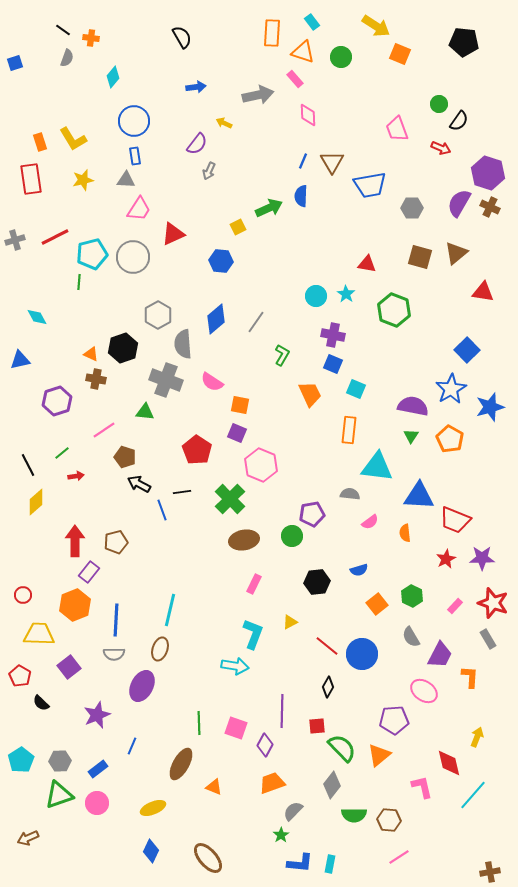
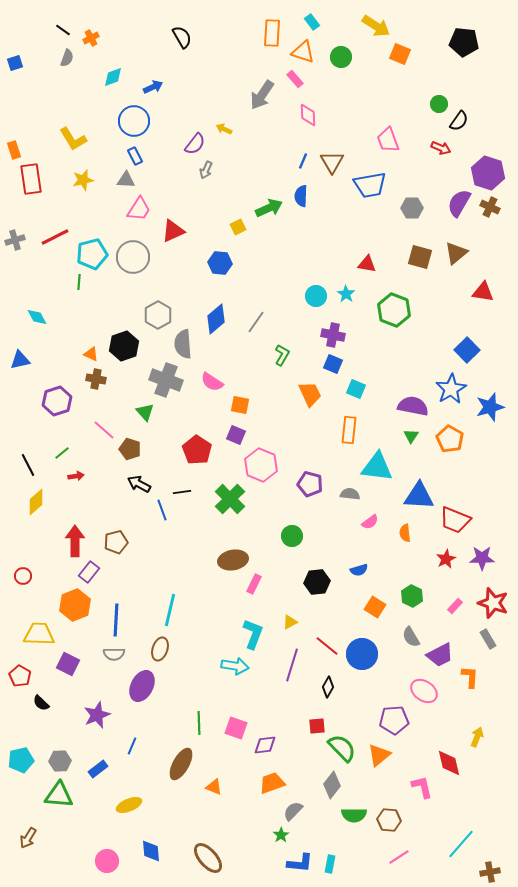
orange cross at (91, 38): rotated 35 degrees counterclockwise
cyan diamond at (113, 77): rotated 30 degrees clockwise
blue arrow at (196, 87): moved 43 px left; rotated 18 degrees counterclockwise
gray arrow at (258, 95): moved 4 px right; rotated 136 degrees clockwise
yellow arrow at (224, 123): moved 6 px down
pink trapezoid at (397, 129): moved 9 px left, 11 px down
orange rectangle at (40, 142): moved 26 px left, 8 px down
purple semicircle at (197, 144): moved 2 px left
blue rectangle at (135, 156): rotated 18 degrees counterclockwise
gray arrow at (209, 171): moved 3 px left, 1 px up
red triangle at (173, 234): moved 3 px up
blue hexagon at (221, 261): moved 1 px left, 2 px down
black hexagon at (123, 348): moved 1 px right, 2 px up
green triangle at (145, 412): rotated 42 degrees clockwise
pink line at (104, 430): rotated 75 degrees clockwise
purple square at (237, 433): moved 1 px left, 2 px down
brown pentagon at (125, 457): moved 5 px right, 8 px up
purple pentagon at (312, 514): moved 2 px left, 30 px up; rotated 25 degrees clockwise
brown ellipse at (244, 540): moved 11 px left, 20 px down
red circle at (23, 595): moved 19 px up
orange square at (377, 604): moved 2 px left, 3 px down; rotated 20 degrees counterclockwise
purple trapezoid at (440, 655): rotated 36 degrees clockwise
purple square at (69, 667): moved 1 px left, 3 px up; rotated 25 degrees counterclockwise
purple line at (282, 711): moved 10 px right, 46 px up; rotated 16 degrees clockwise
purple diamond at (265, 745): rotated 55 degrees clockwise
cyan pentagon at (21, 760): rotated 20 degrees clockwise
green triangle at (59, 795): rotated 24 degrees clockwise
cyan line at (473, 795): moved 12 px left, 49 px down
pink circle at (97, 803): moved 10 px right, 58 px down
yellow ellipse at (153, 808): moved 24 px left, 3 px up
brown arrow at (28, 838): rotated 35 degrees counterclockwise
blue diamond at (151, 851): rotated 30 degrees counterclockwise
